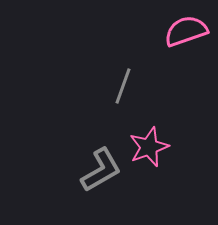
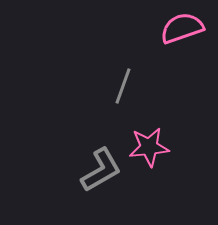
pink semicircle: moved 4 px left, 3 px up
pink star: rotated 15 degrees clockwise
